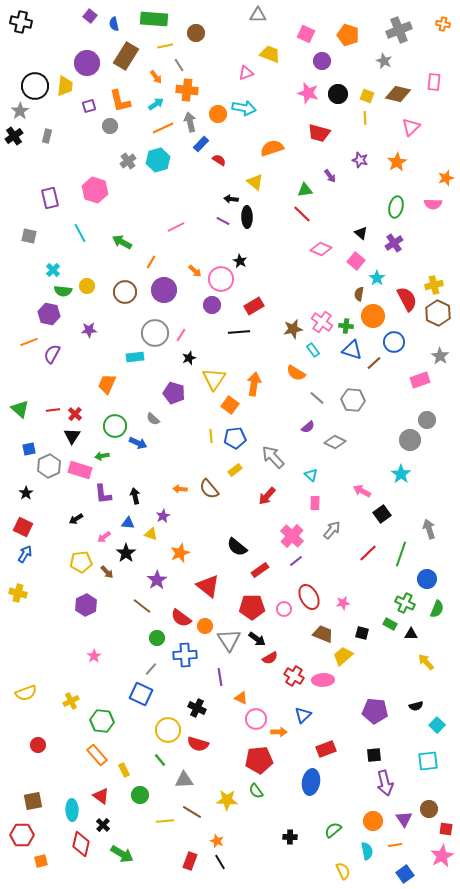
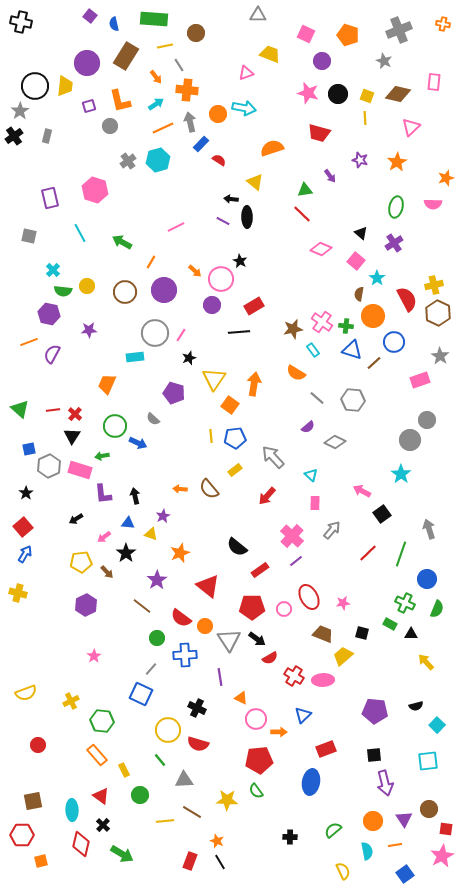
red square at (23, 527): rotated 24 degrees clockwise
